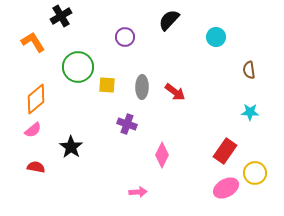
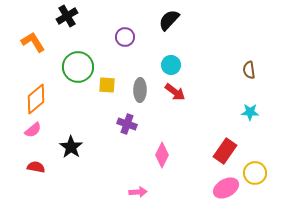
black cross: moved 6 px right
cyan circle: moved 45 px left, 28 px down
gray ellipse: moved 2 px left, 3 px down
